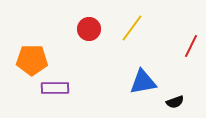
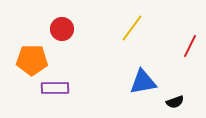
red circle: moved 27 px left
red line: moved 1 px left
